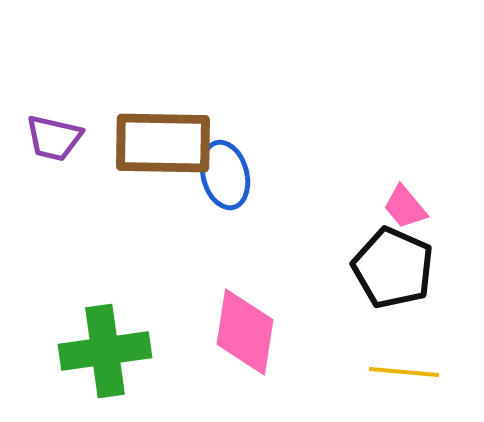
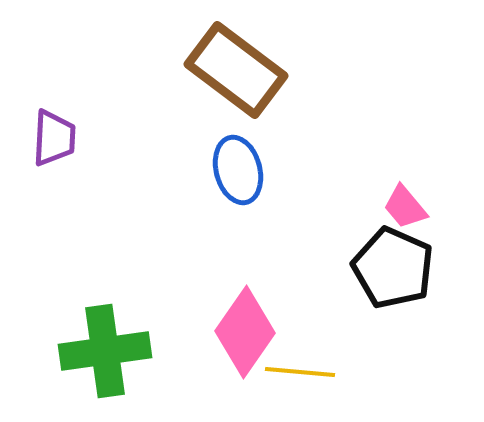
purple trapezoid: rotated 100 degrees counterclockwise
brown rectangle: moved 73 px right, 73 px up; rotated 36 degrees clockwise
blue ellipse: moved 13 px right, 5 px up
pink diamond: rotated 26 degrees clockwise
yellow line: moved 104 px left
